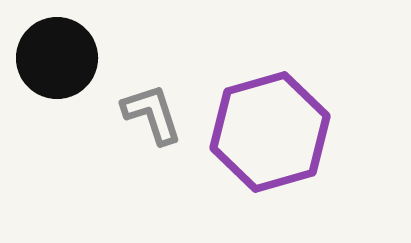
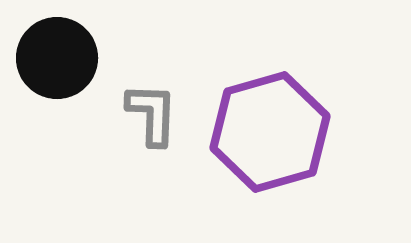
gray L-shape: rotated 20 degrees clockwise
